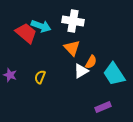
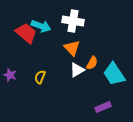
orange semicircle: moved 1 px right, 1 px down
white triangle: moved 4 px left, 1 px up
